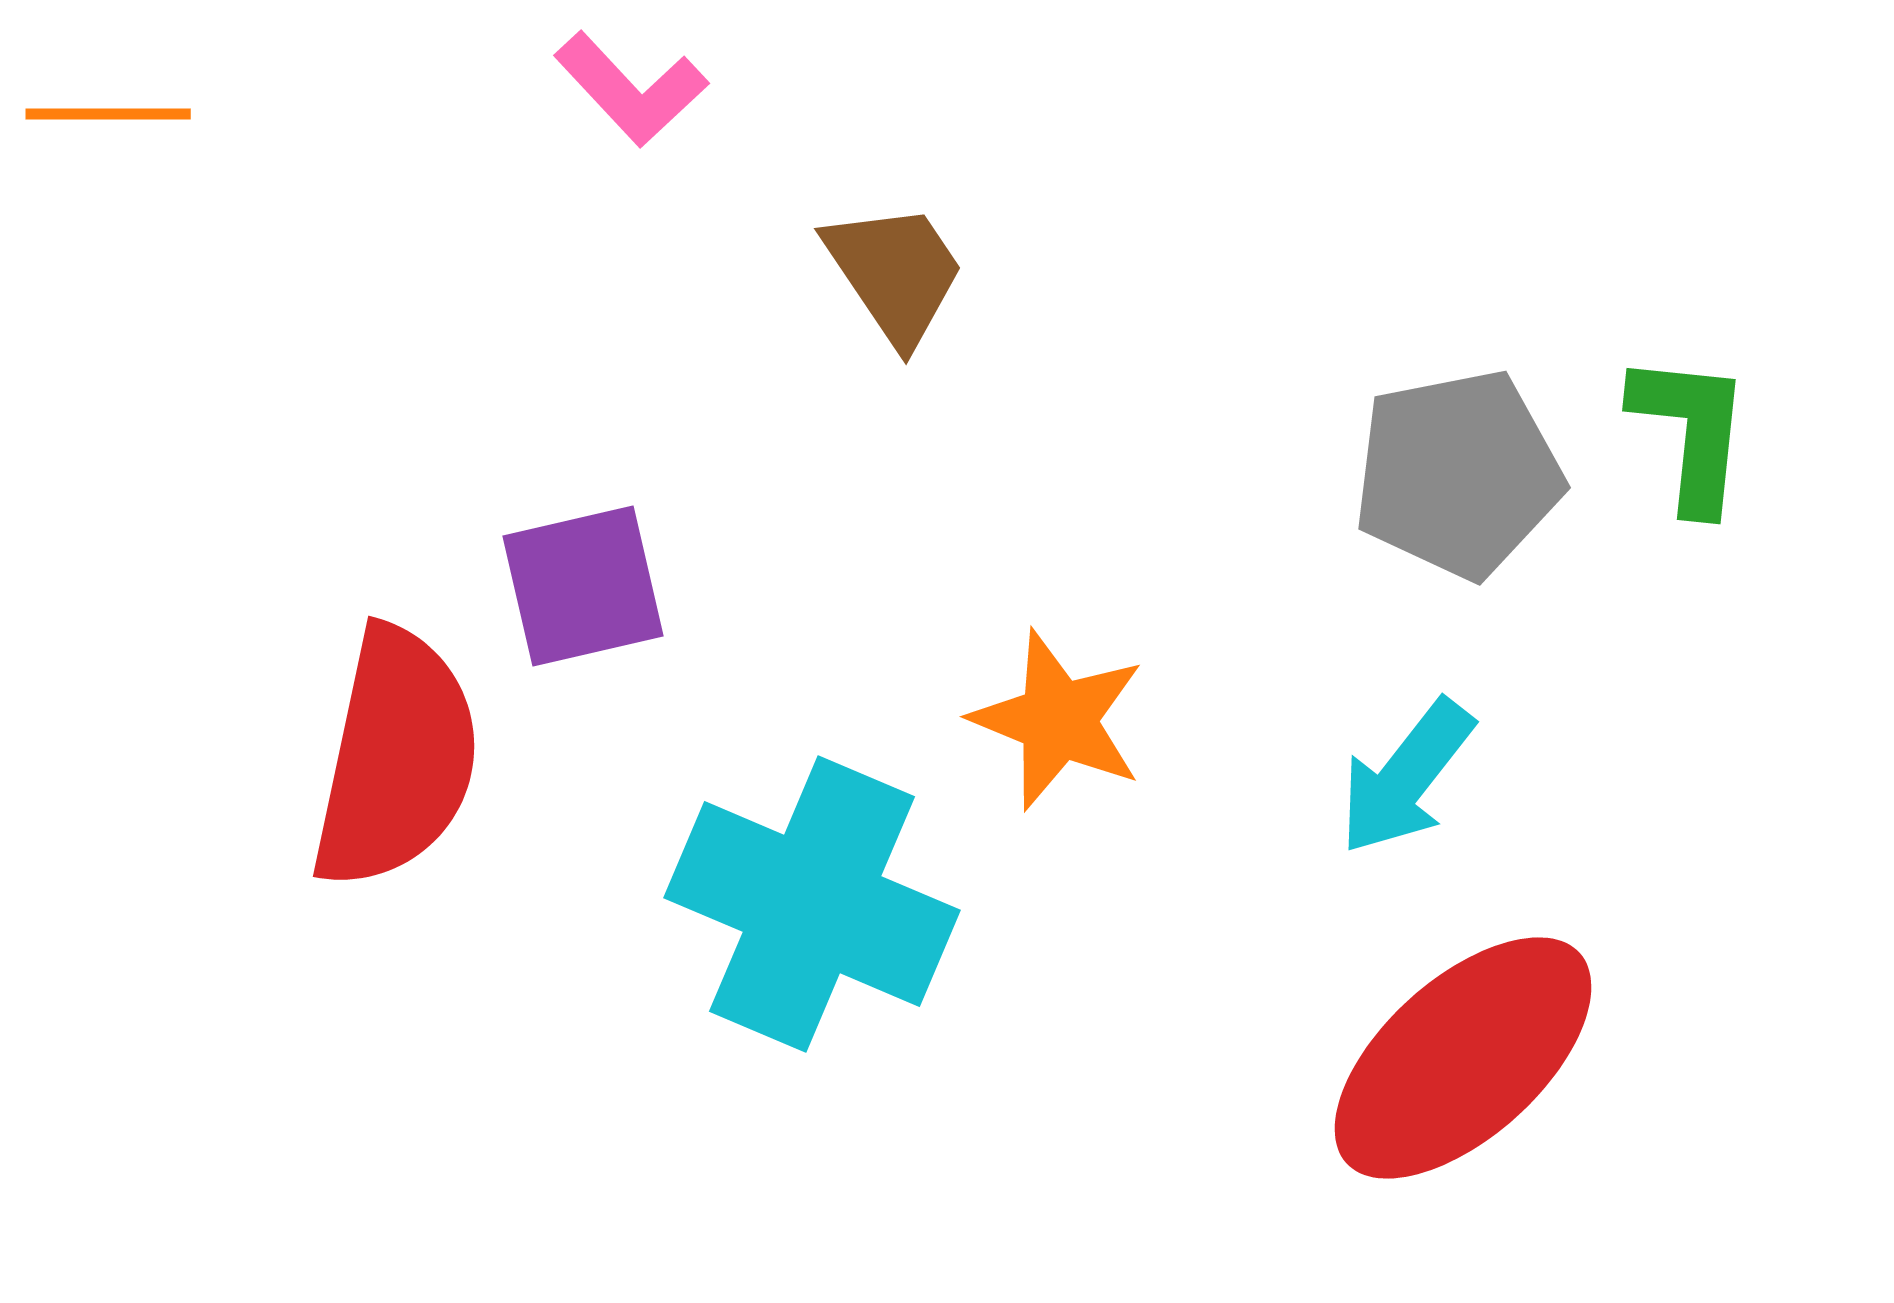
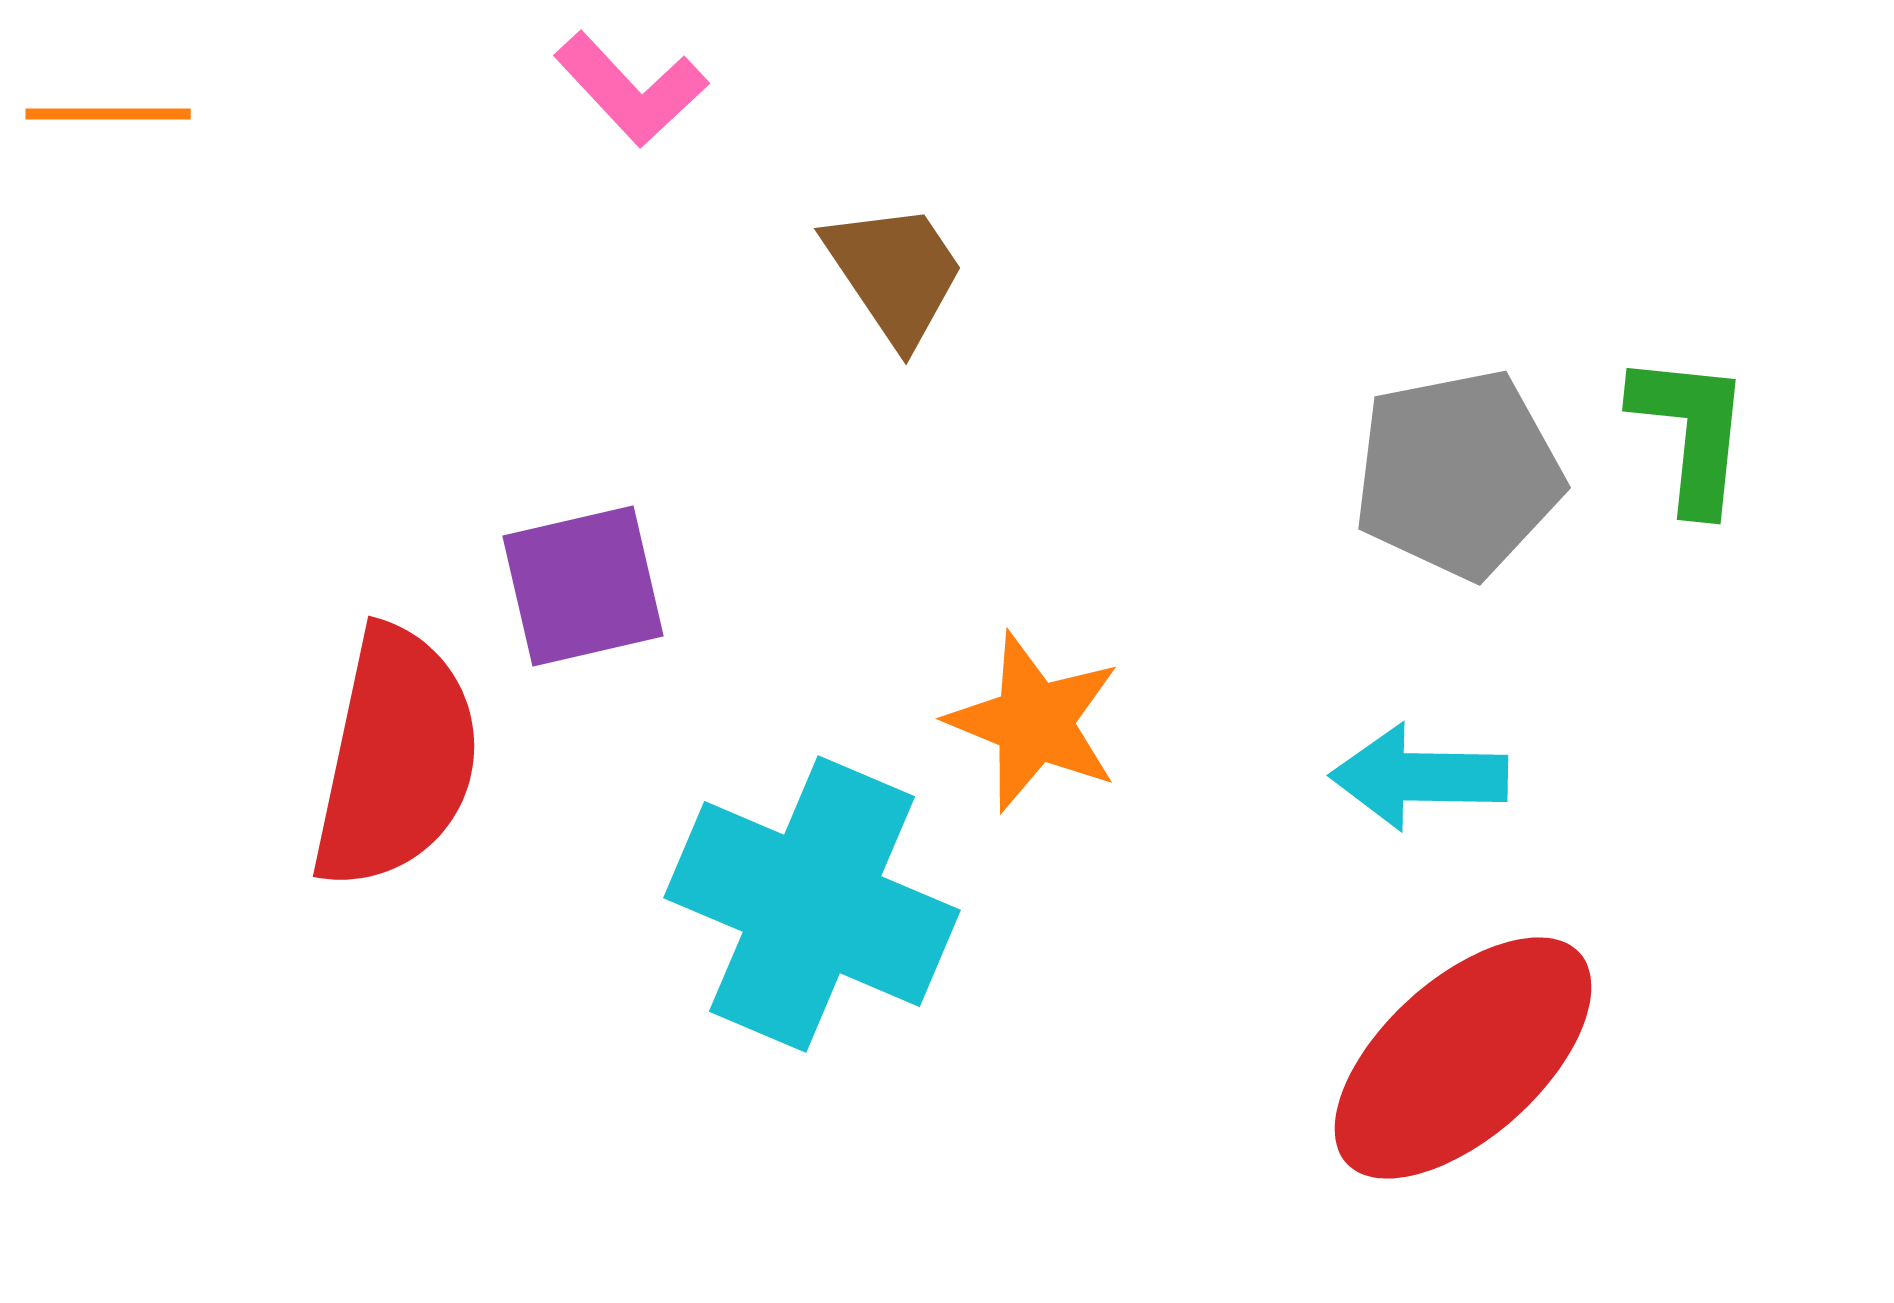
orange star: moved 24 px left, 2 px down
cyan arrow: moved 13 px right; rotated 53 degrees clockwise
